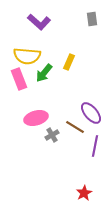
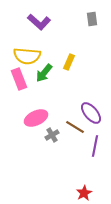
pink ellipse: rotated 10 degrees counterclockwise
